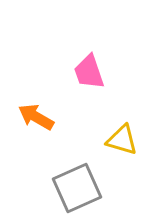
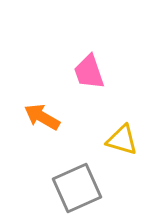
orange arrow: moved 6 px right
